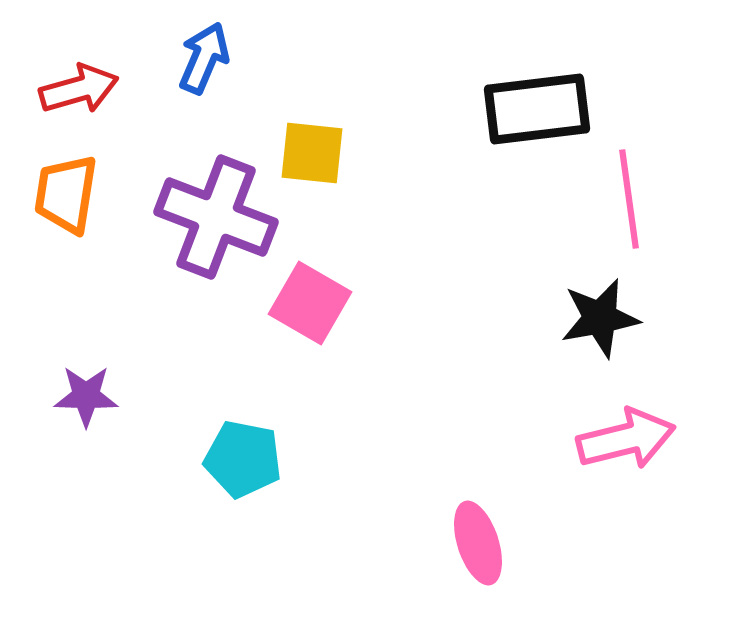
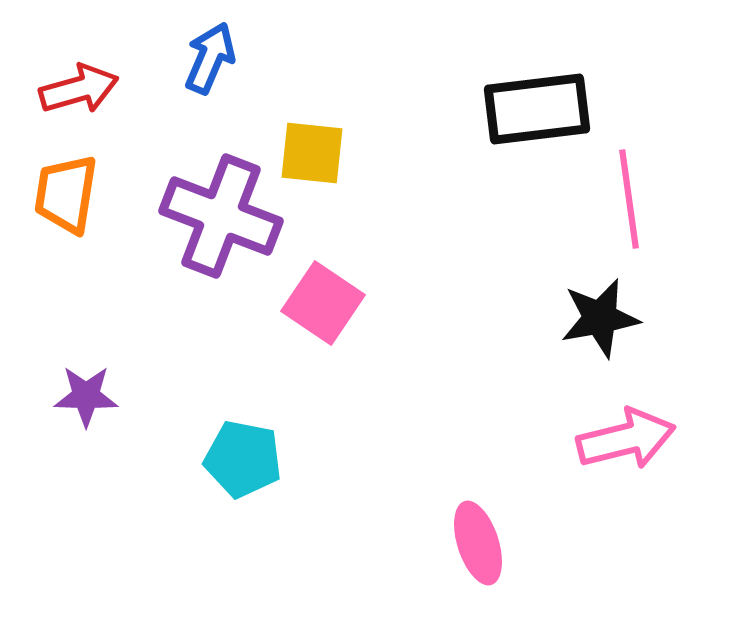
blue arrow: moved 6 px right
purple cross: moved 5 px right, 1 px up
pink square: moved 13 px right; rotated 4 degrees clockwise
